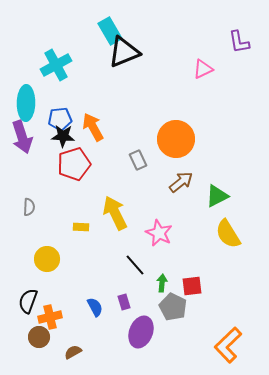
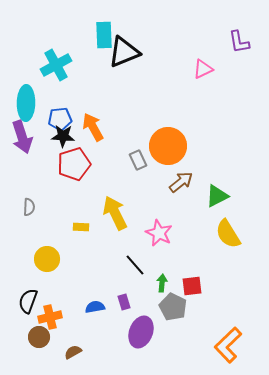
cyan rectangle: moved 6 px left, 4 px down; rotated 28 degrees clockwise
orange circle: moved 8 px left, 7 px down
blue semicircle: rotated 72 degrees counterclockwise
